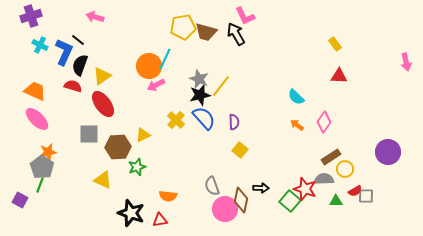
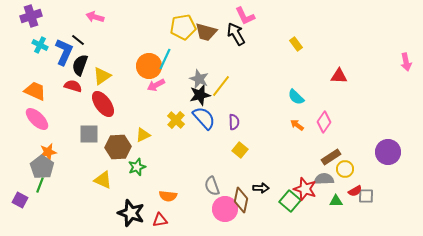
yellow rectangle at (335, 44): moved 39 px left
